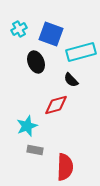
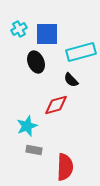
blue square: moved 4 px left; rotated 20 degrees counterclockwise
gray rectangle: moved 1 px left
